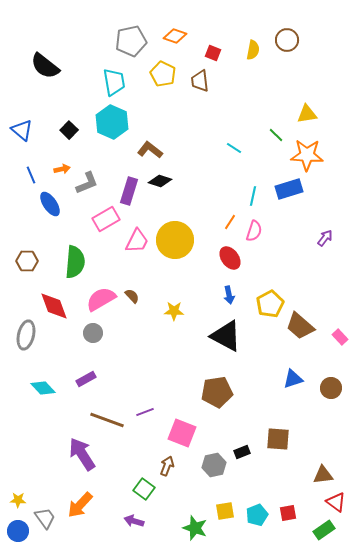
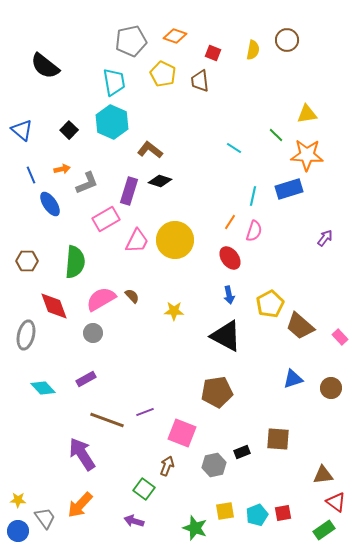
red square at (288, 513): moved 5 px left
